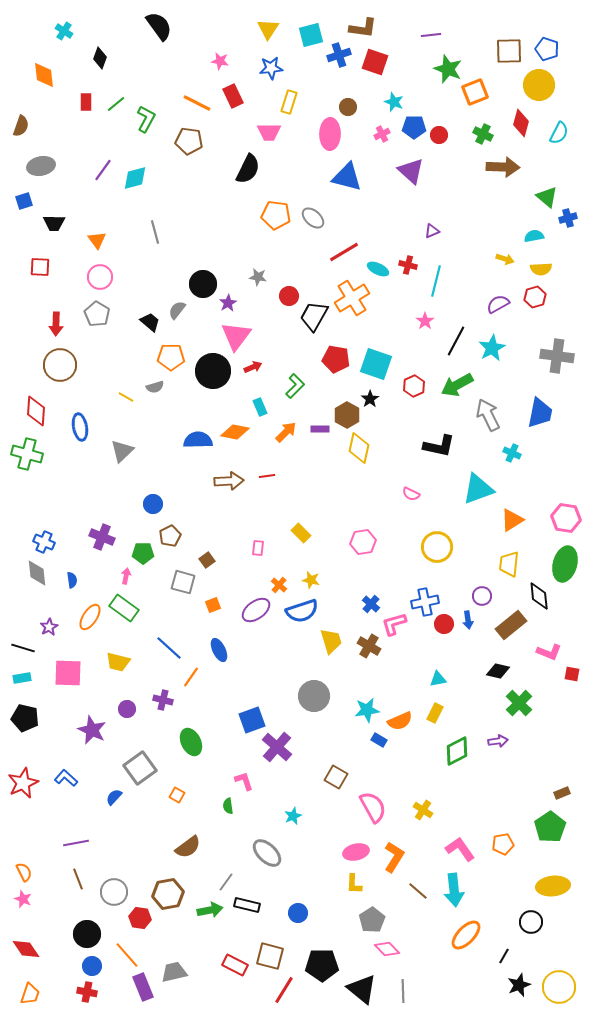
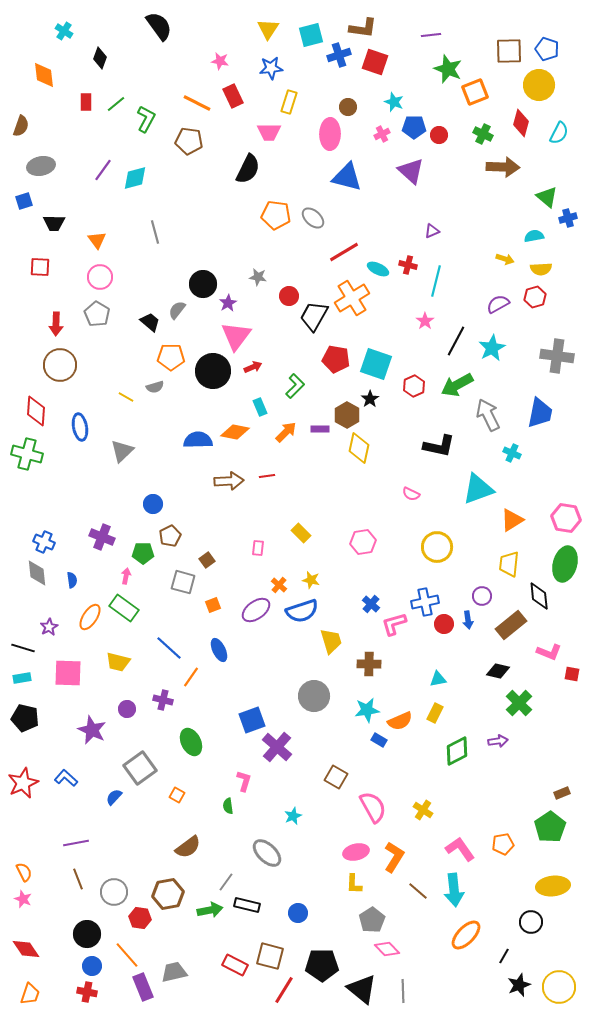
brown cross at (369, 646): moved 18 px down; rotated 30 degrees counterclockwise
pink L-shape at (244, 781): rotated 35 degrees clockwise
